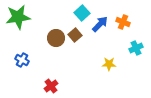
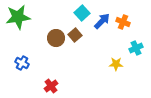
blue arrow: moved 2 px right, 3 px up
blue cross: moved 3 px down
yellow star: moved 7 px right
